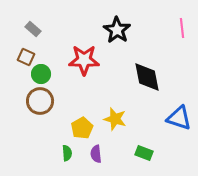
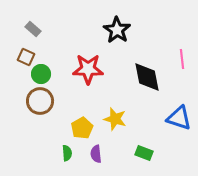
pink line: moved 31 px down
red star: moved 4 px right, 9 px down
